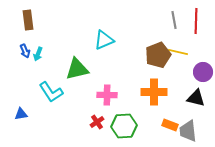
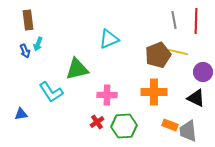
cyan triangle: moved 5 px right, 1 px up
cyan arrow: moved 10 px up
black triangle: rotated 12 degrees clockwise
